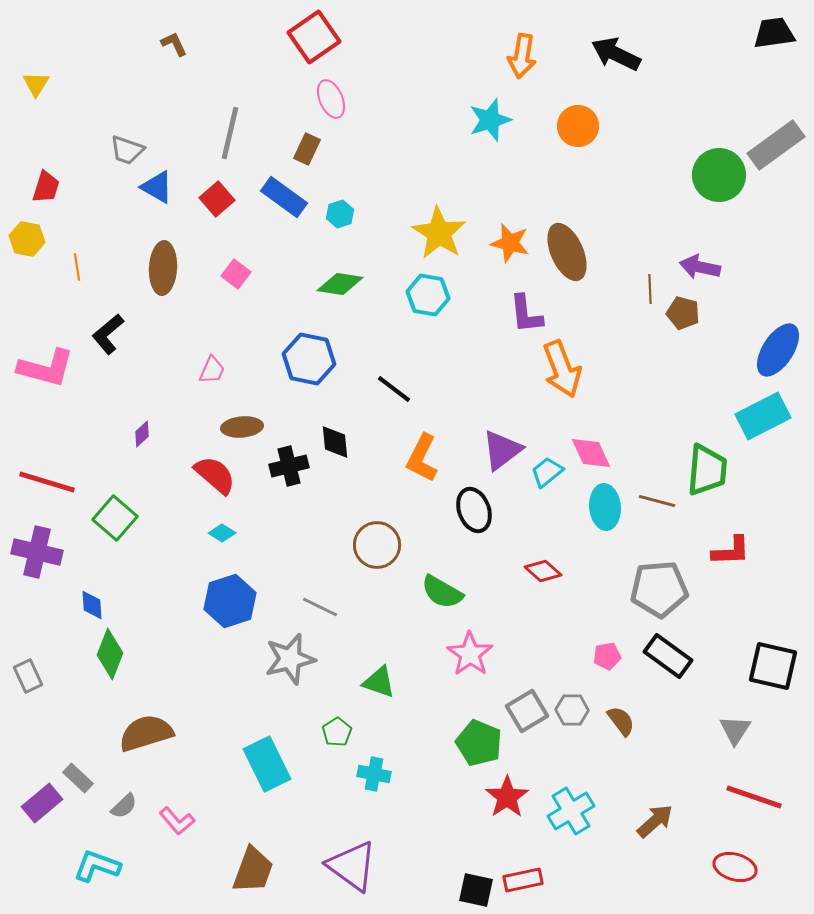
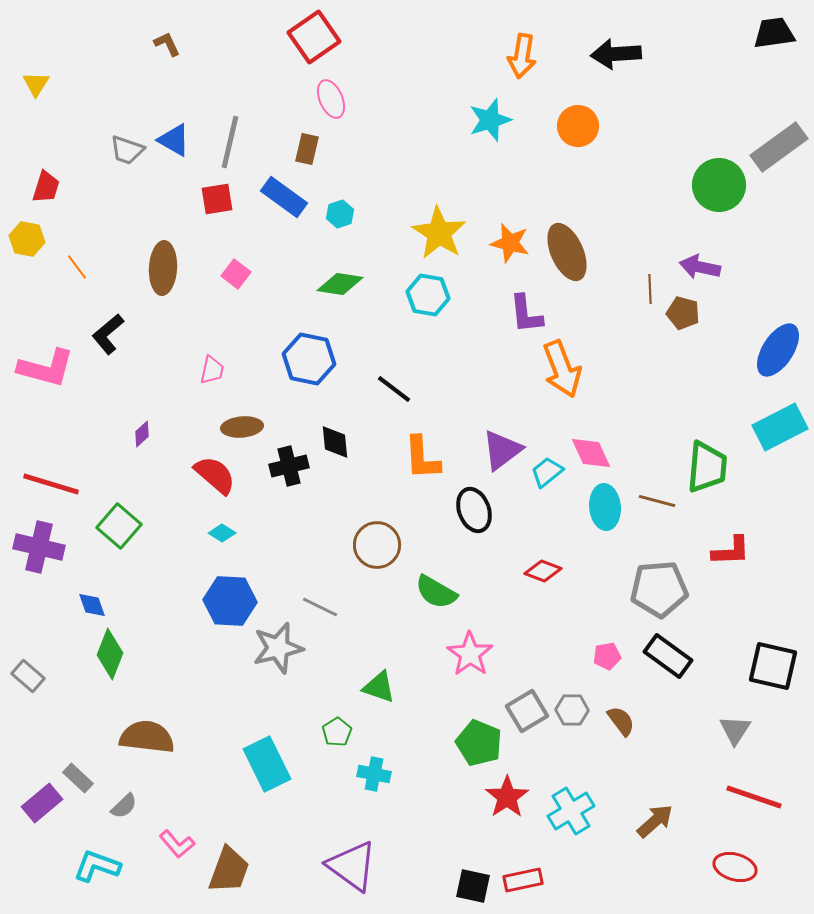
brown L-shape at (174, 44): moved 7 px left
black arrow at (616, 54): rotated 30 degrees counterclockwise
gray line at (230, 133): moved 9 px down
gray rectangle at (776, 145): moved 3 px right, 2 px down
brown rectangle at (307, 149): rotated 12 degrees counterclockwise
green circle at (719, 175): moved 10 px down
blue triangle at (157, 187): moved 17 px right, 47 px up
red square at (217, 199): rotated 32 degrees clockwise
orange line at (77, 267): rotated 28 degrees counterclockwise
pink trapezoid at (212, 370): rotated 12 degrees counterclockwise
cyan rectangle at (763, 416): moved 17 px right, 11 px down
orange L-shape at (422, 458): rotated 30 degrees counterclockwise
green trapezoid at (707, 470): moved 3 px up
red line at (47, 482): moved 4 px right, 2 px down
green square at (115, 518): moved 4 px right, 8 px down
purple cross at (37, 552): moved 2 px right, 5 px up
red diamond at (543, 571): rotated 21 degrees counterclockwise
green semicircle at (442, 592): moved 6 px left
blue hexagon at (230, 601): rotated 21 degrees clockwise
blue diamond at (92, 605): rotated 16 degrees counterclockwise
gray star at (290, 659): moved 12 px left, 11 px up
gray rectangle at (28, 676): rotated 24 degrees counterclockwise
green triangle at (379, 682): moved 5 px down
brown semicircle at (146, 733): moved 1 px right, 4 px down; rotated 24 degrees clockwise
pink L-shape at (177, 821): moved 23 px down
brown trapezoid at (253, 870): moved 24 px left
black square at (476, 890): moved 3 px left, 4 px up
